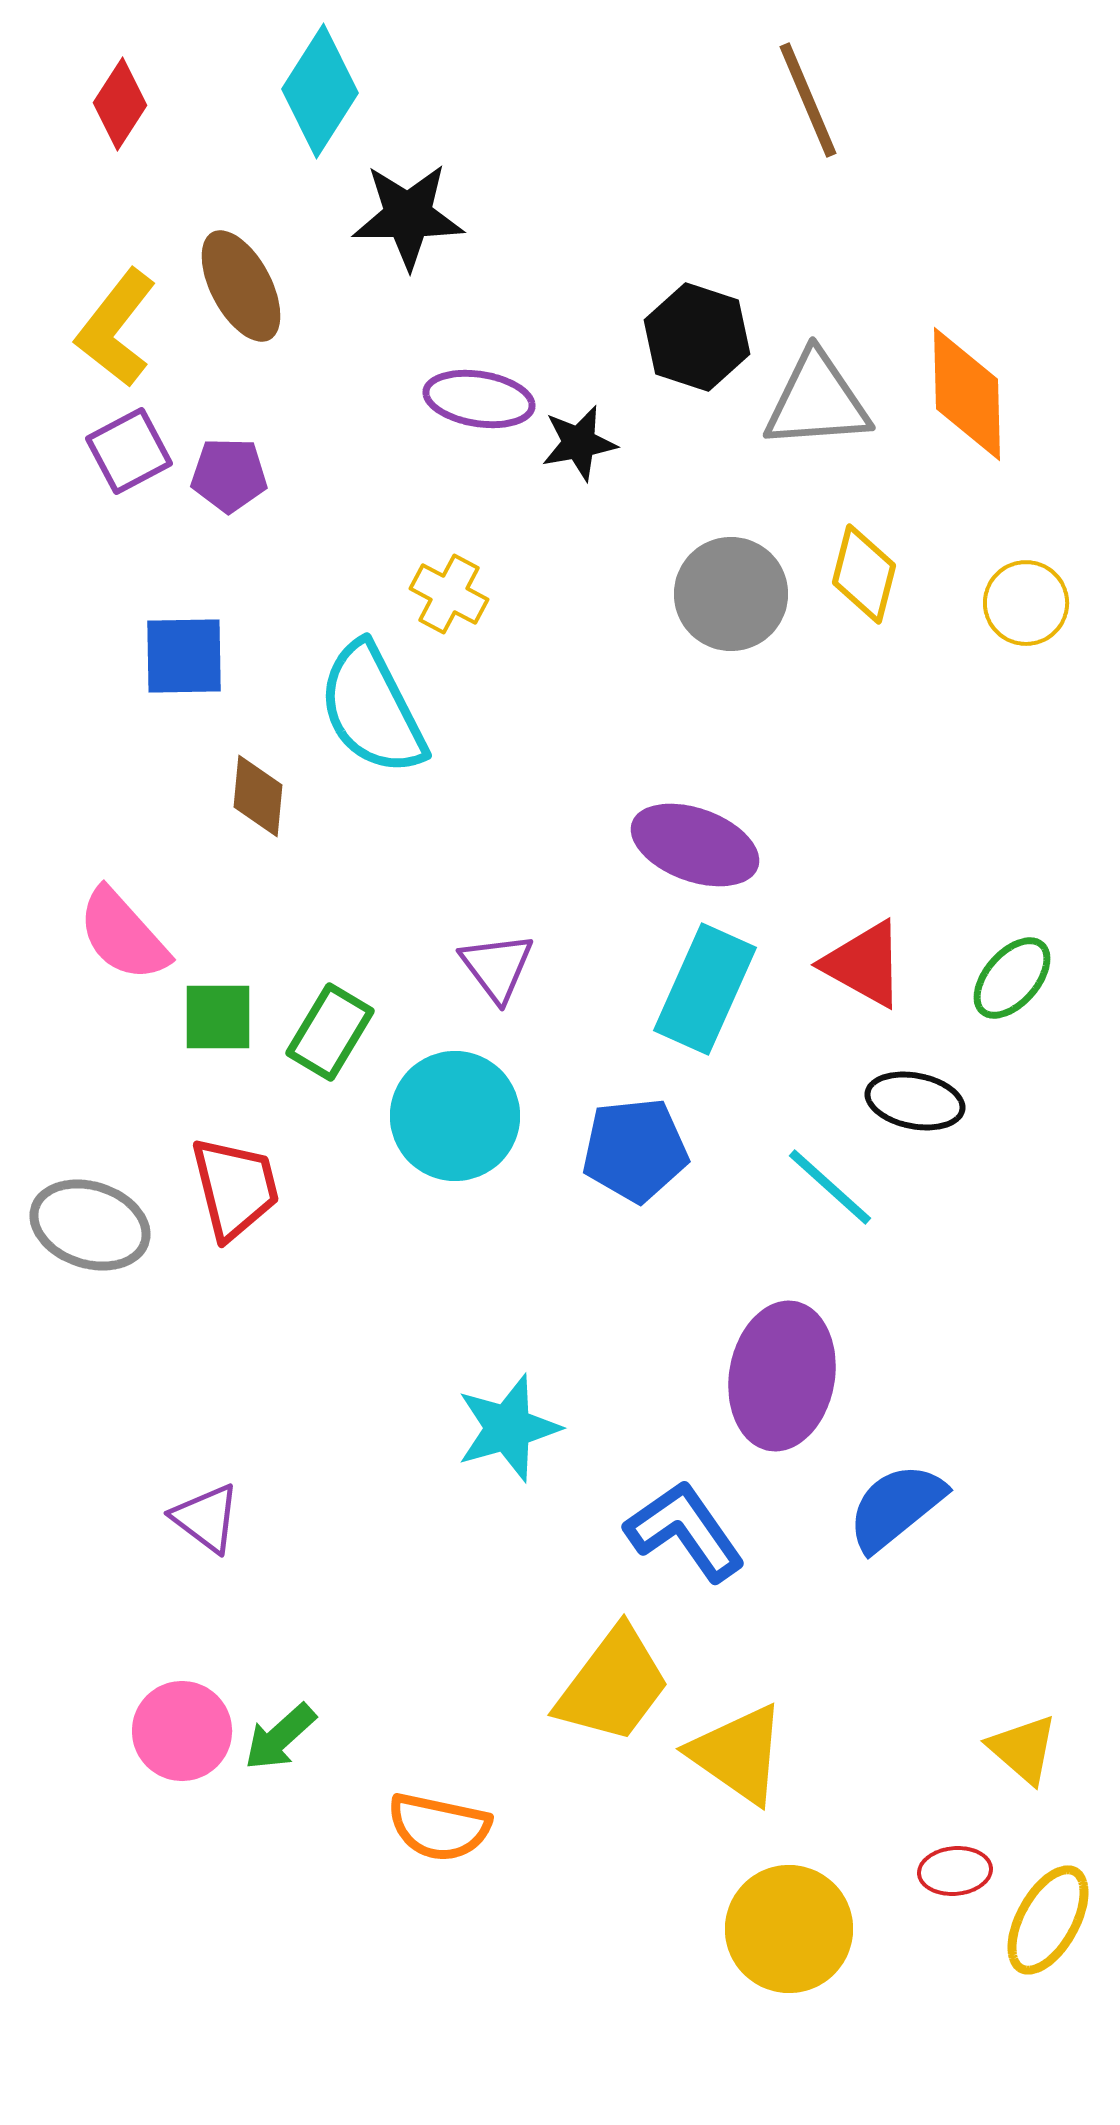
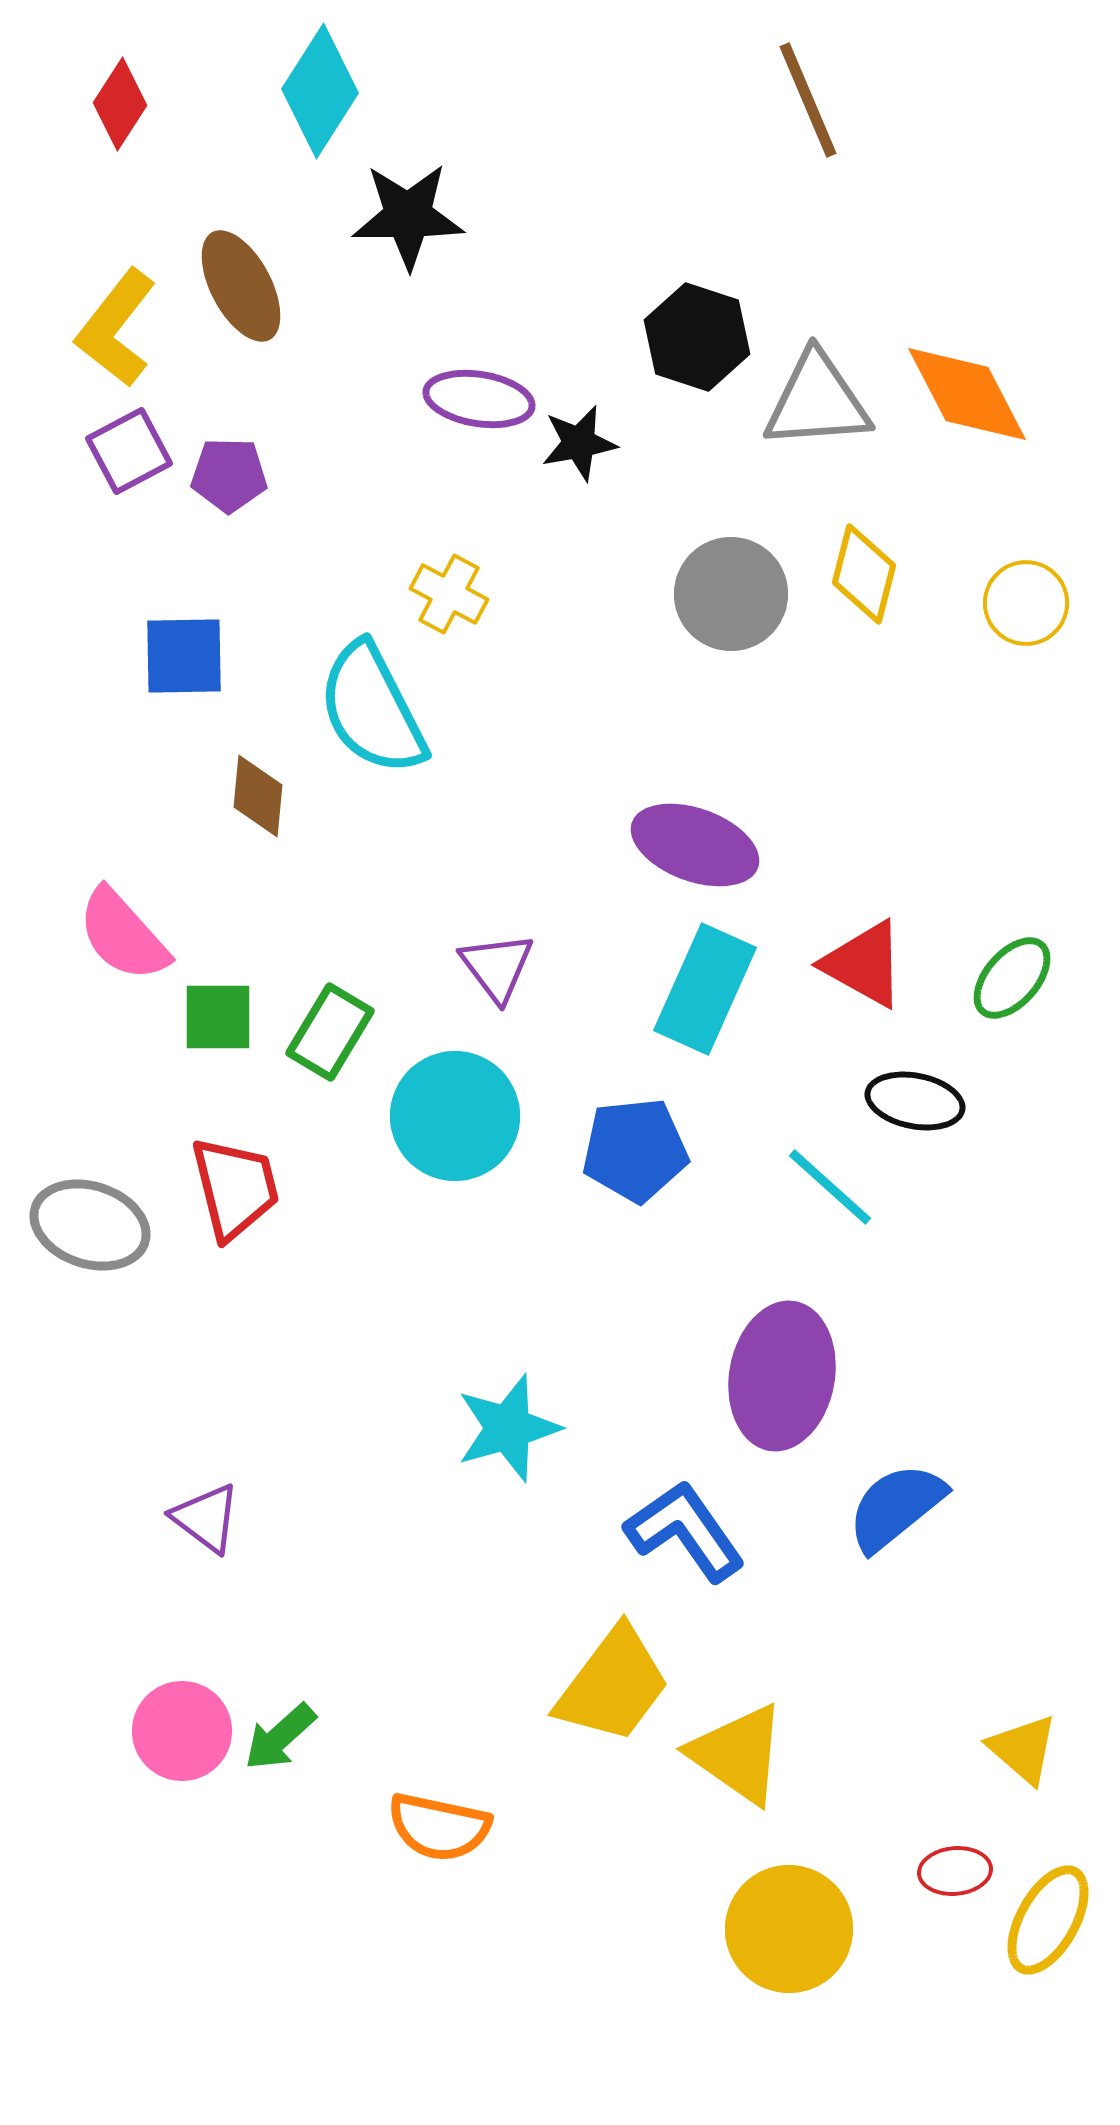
orange diamond at (967, 394): rotated 26 degrees counterclockwise
